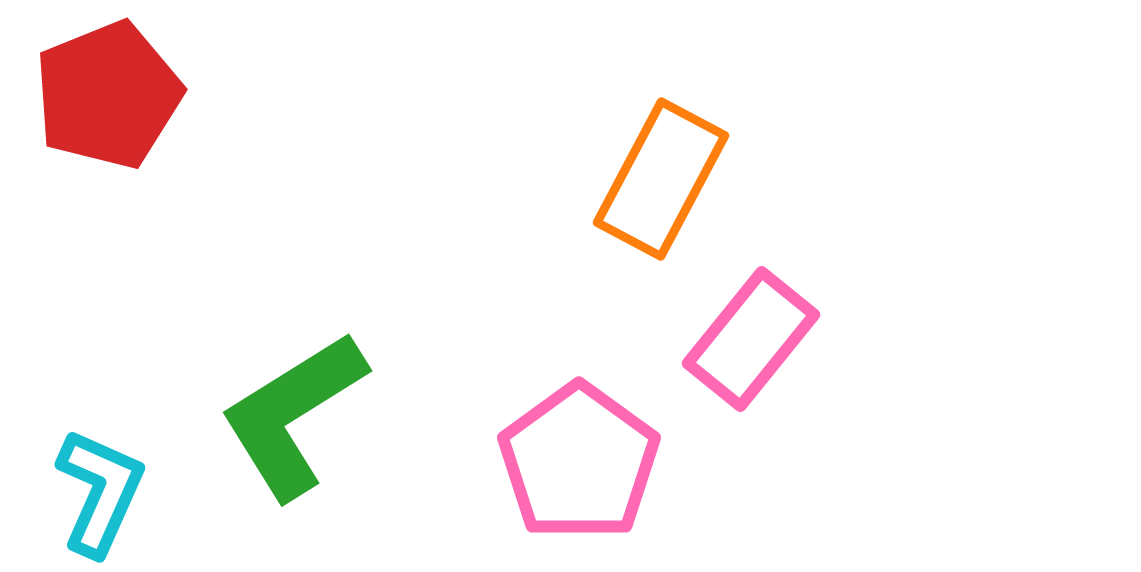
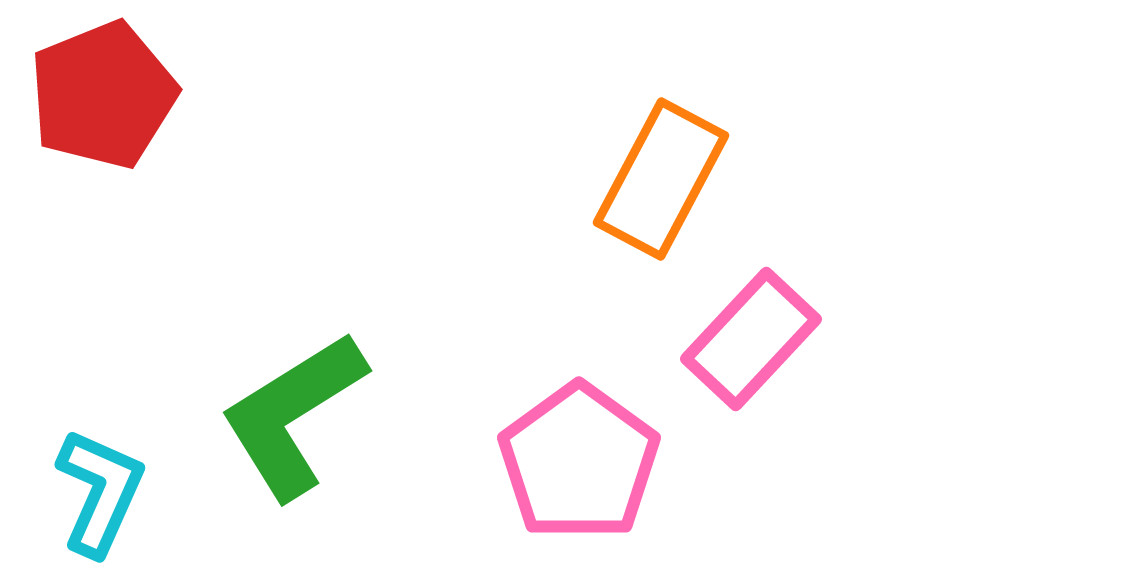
red pentagon: moved 5 px left
pink rectangle: rotated 4 degrees clockwise
